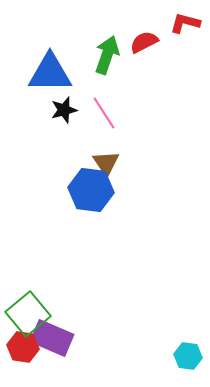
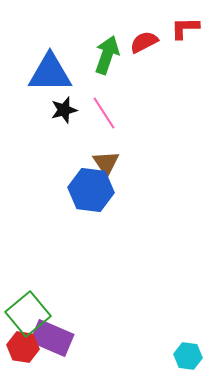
red L-shape: moved 5 px down; rotated 16 degrees counterclockwise
